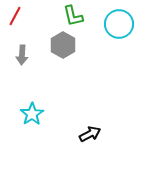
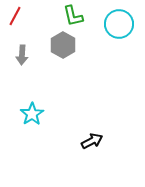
black arrow: moved 2 px right, 7 px down
